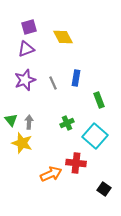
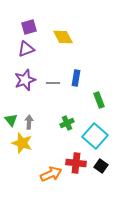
gray line: rotated 64 degrees counterclockwise
black square: moved 3 px left, 23 px up
